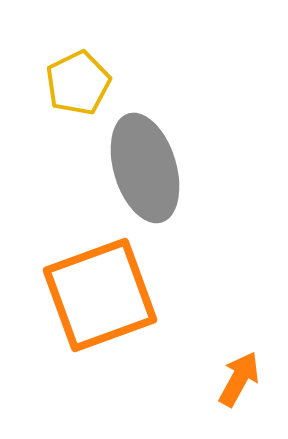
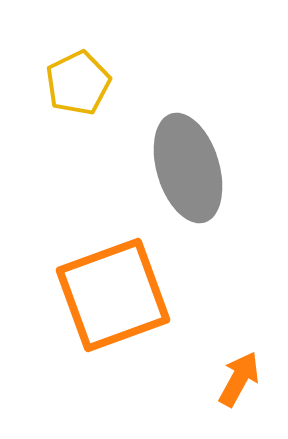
gray ellipse: moved 43 px right
orange square: moved 13 px right
